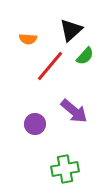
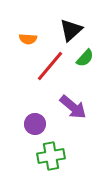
green semicircle: moved 2 px down
purple arrow: moved 1 px left, 4 px up
green cross: moved 14 px left, 13 px up
